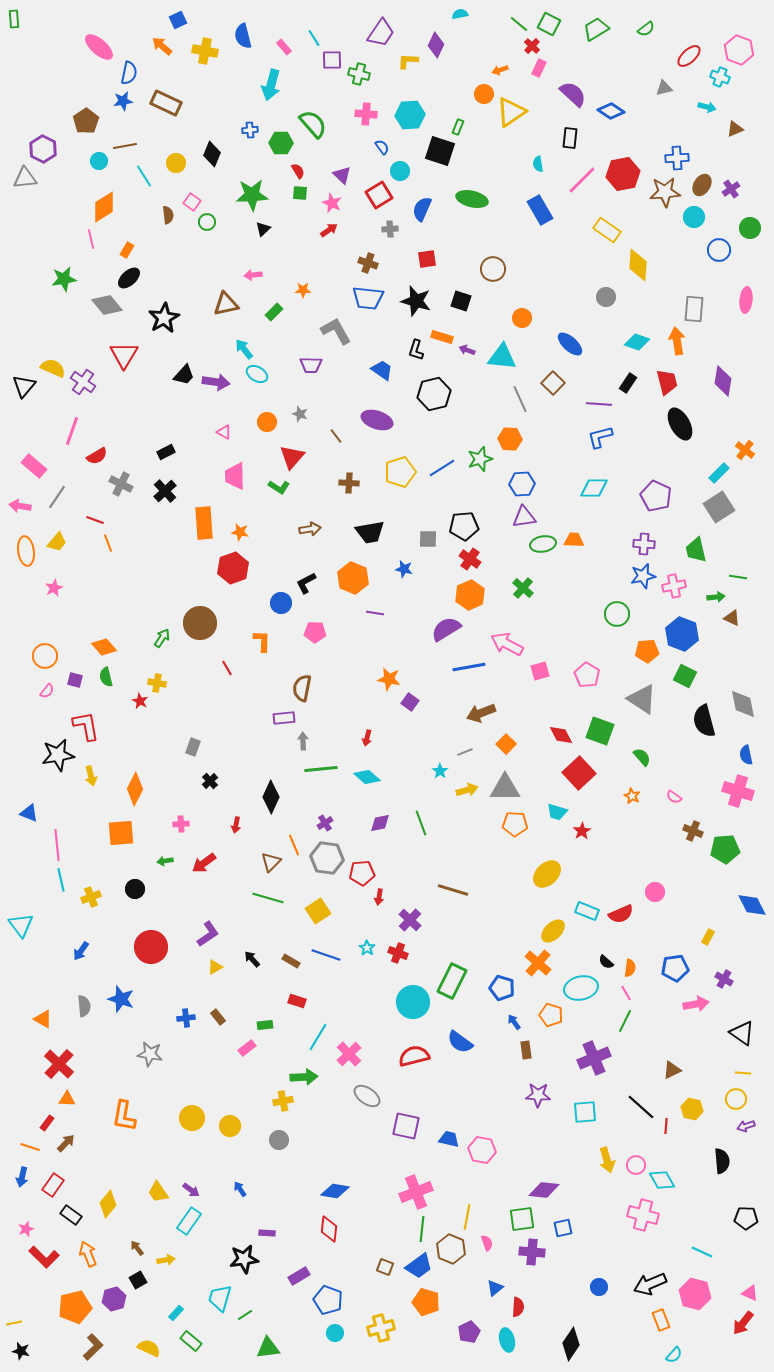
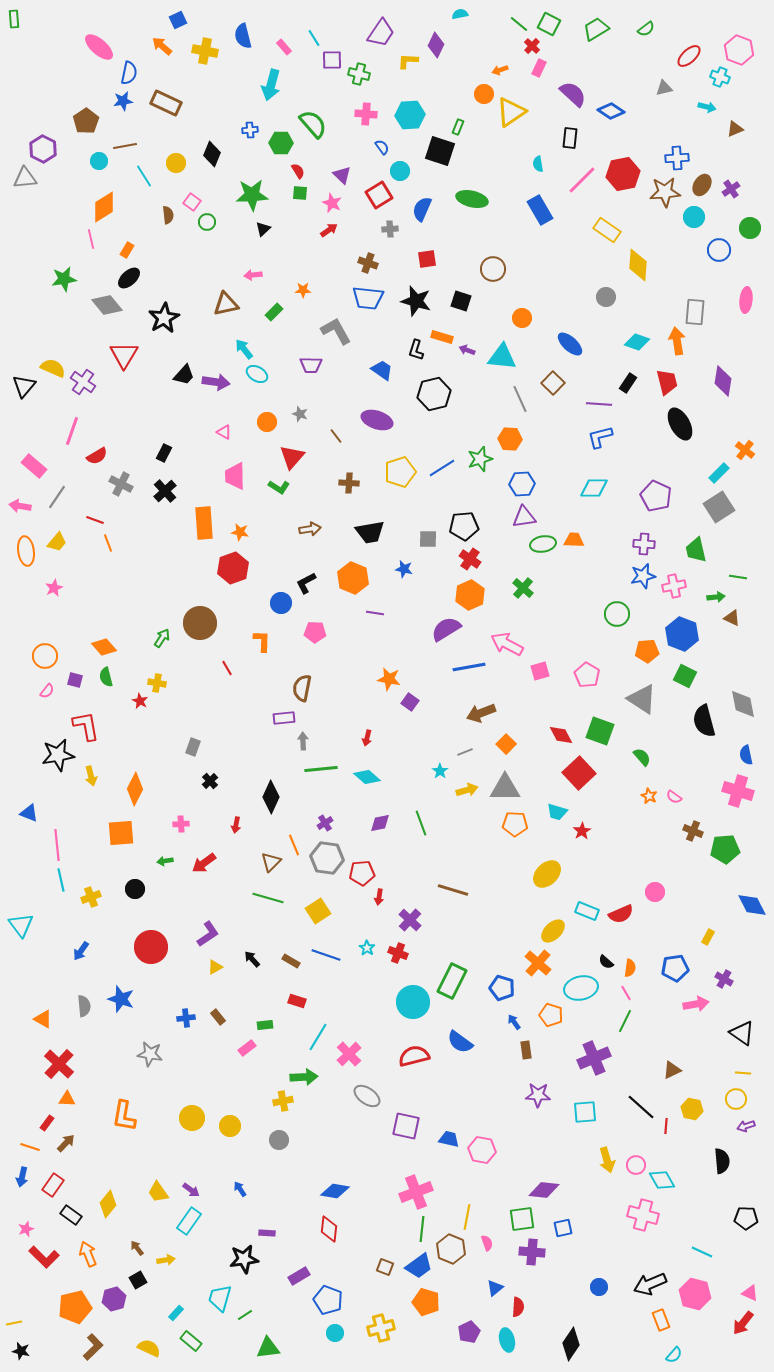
gray rectangle at (694, 309): moved 1 px right, 3 px down
black rectangle at (166, 452): moved 2 px left, 1 px down; rotated 36 degrees counterclockwise
orange star at (632, 796): moved 17 px right
